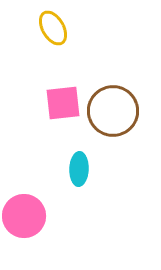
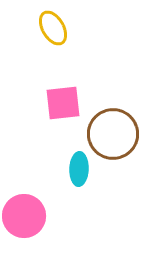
brown circle: moved 23 px down
